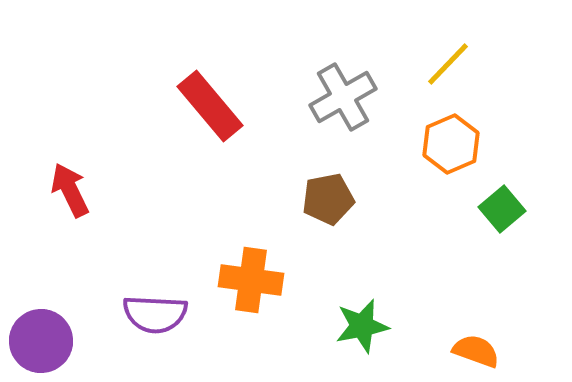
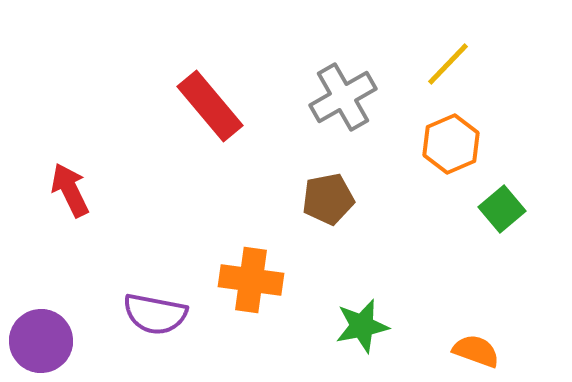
purple semicircle: rotated 8 degrees clockwise
